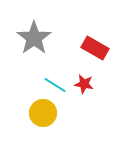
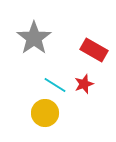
red rectangle: moved 1 px left, 2 px down
red star: rotated 30 degrees counterclockwise
yellow circle: moved 2 px right
